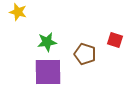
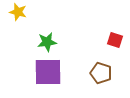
brown pentagon: moved 16 px right, 19 px down
